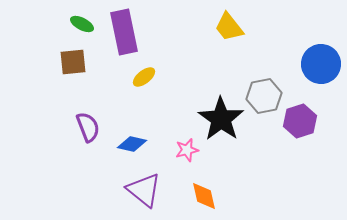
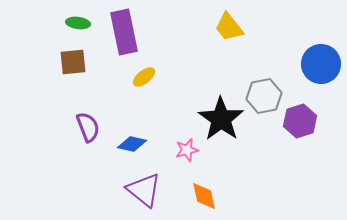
green ellipse: moved 4 px left, 1 px up; rotated 20 degrees counterclockwise
